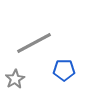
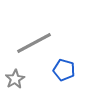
blue pentagon: rotated 15 degrees clockwise
